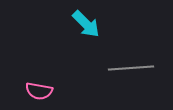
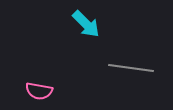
gray line: rotated 12 degrees clockwise
